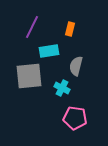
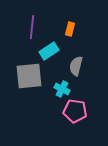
purple line: rotated 20 degrees counterclockwise
cyan rectangle: rotated 24 degrees counterclockwise
cyan cross: moved 1 px down
pink pentagon: moved 7 px up
